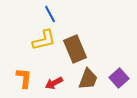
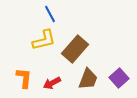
brown rectangle: rotated 64 degrees clockwise
red arrow: moved 2 px left
